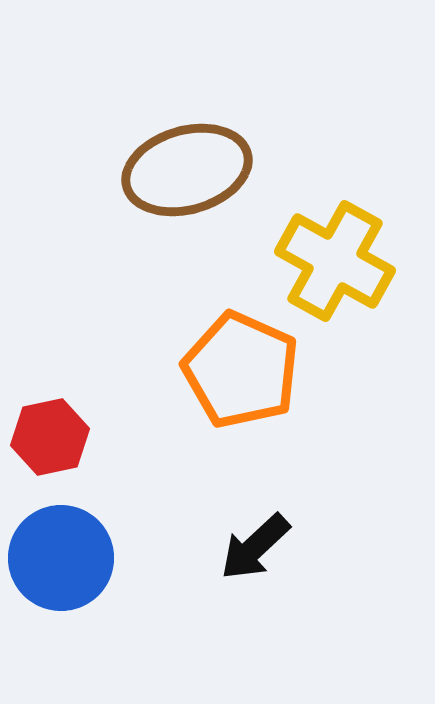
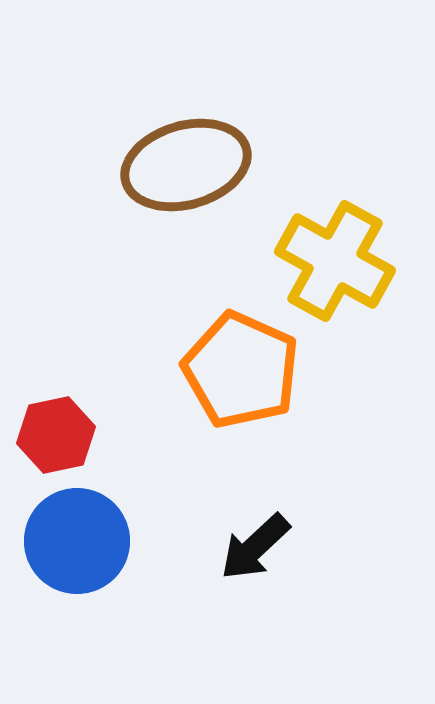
brown ellipse: moved 1 px left, 5 px up
red hexagon: moved 6 px right, 2 px up
blue circle: moved 16 px right, 17 px up
